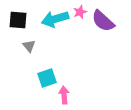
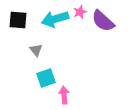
gray triangle: moved 7 px right, 4 px down
cyan square: moved 1 px left
